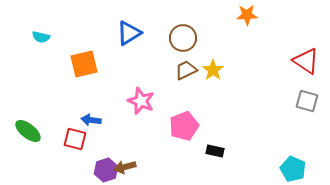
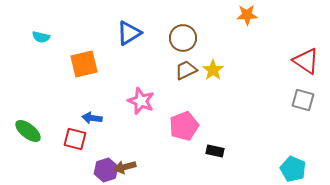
gray square: moved 4 px left, 1 px up
blue arrow: moved 1 px right, 2 px up
